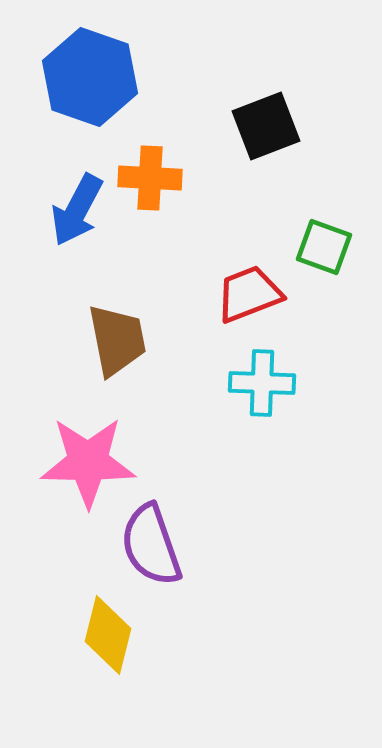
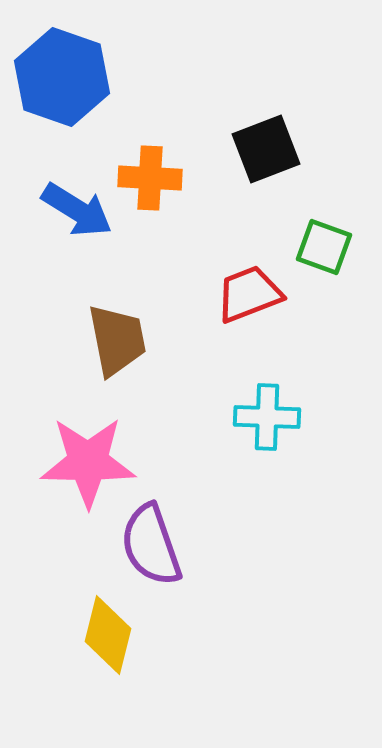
blue hexagon: moved 28 px left
black square: moved 23 px down
blue arrow: rotated 86 degrees counterclockwise
cyan cross: moved 5 px right, 34 px down
